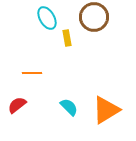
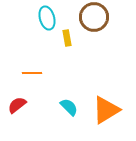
cyan ellipse: rotated 15 degrees clockwise
